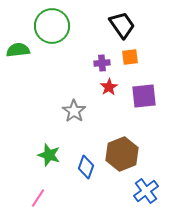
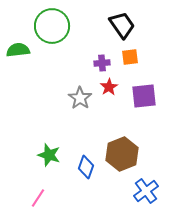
gray star: moved 6 px right, 13 px up
